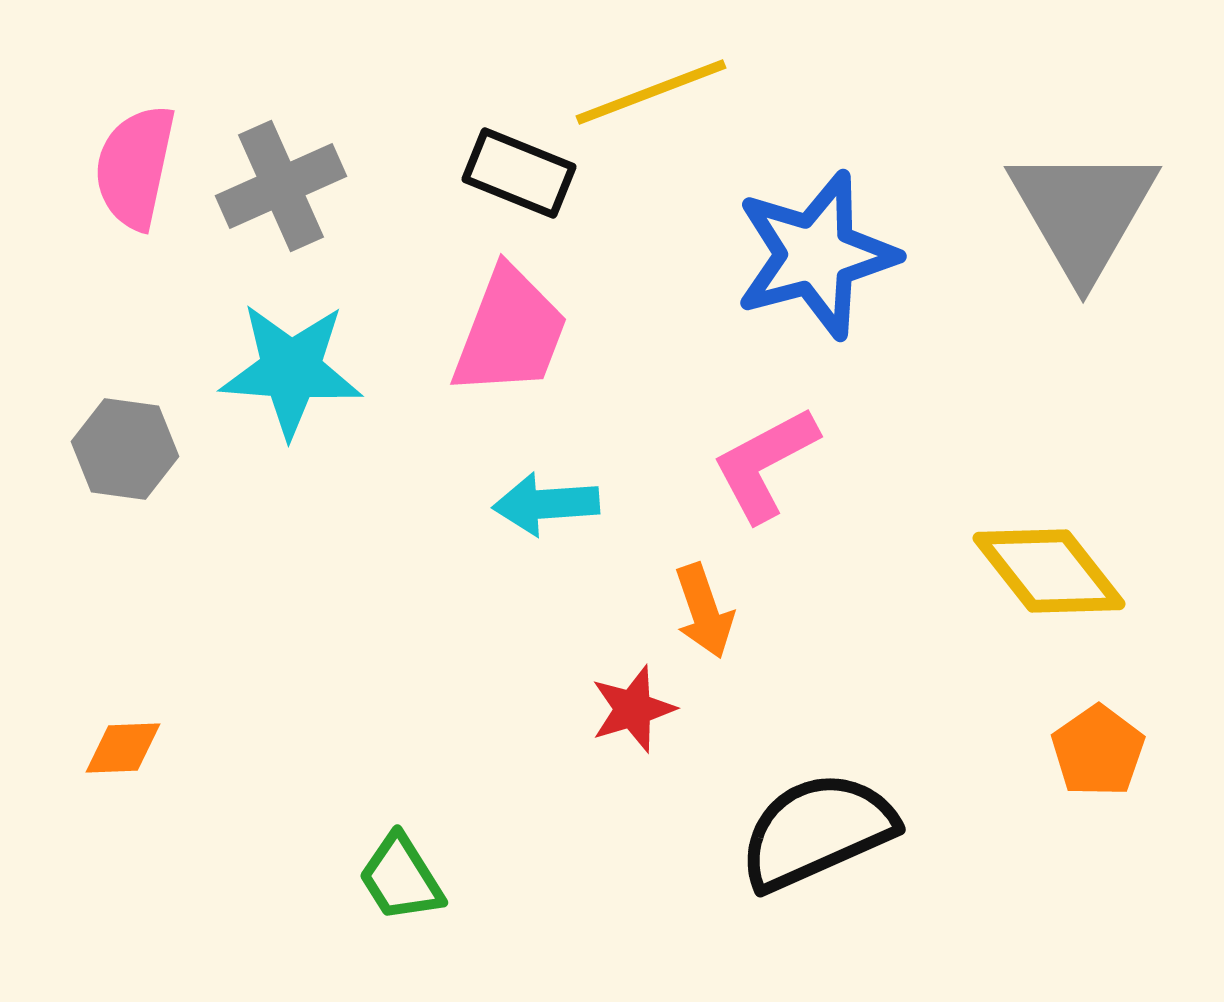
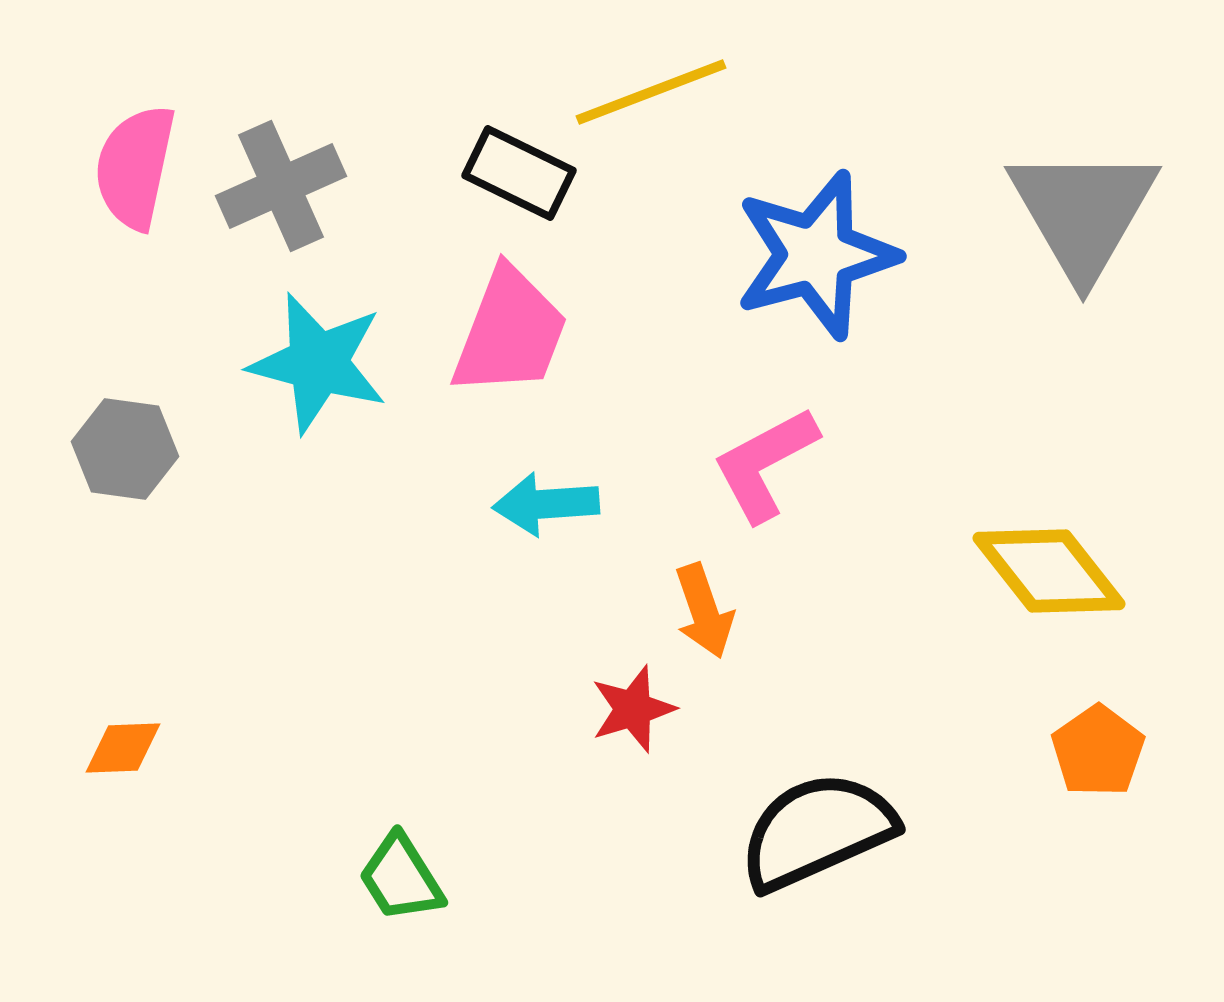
black rectangle: rotated 4 degrees clockwise
cyan star: moved 27 px right, 7 px up; rotated 11 degrees clockwise
